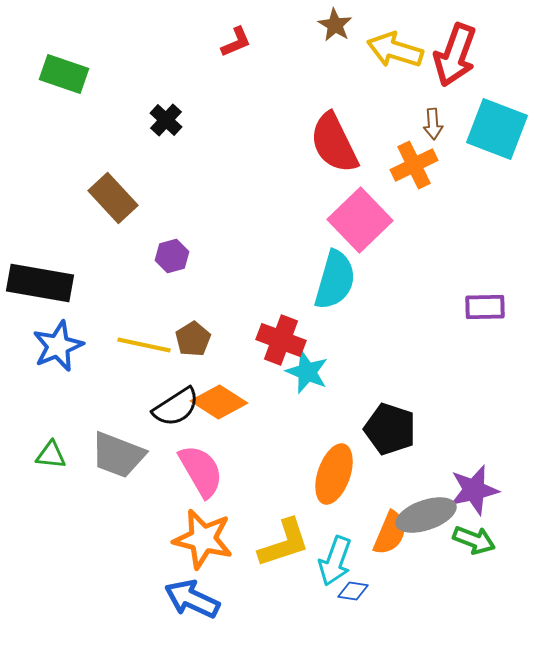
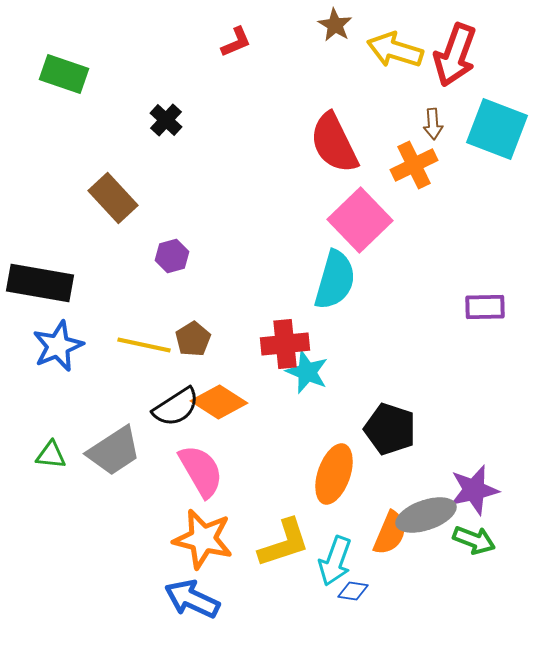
red cross: moved 4 px right, 4 px down; rotated 27 degrees counterclockwise
gray trapezoid: moved 4 px left, 4 px up; rotated 54 degrees counterclockwise
